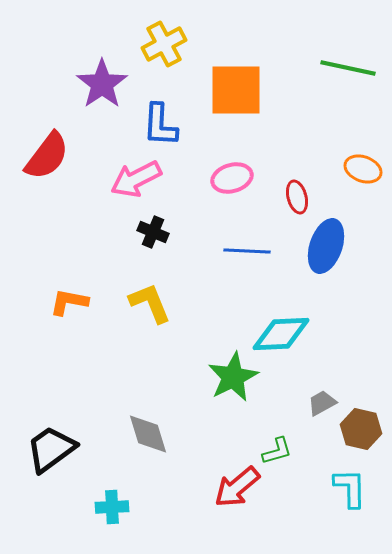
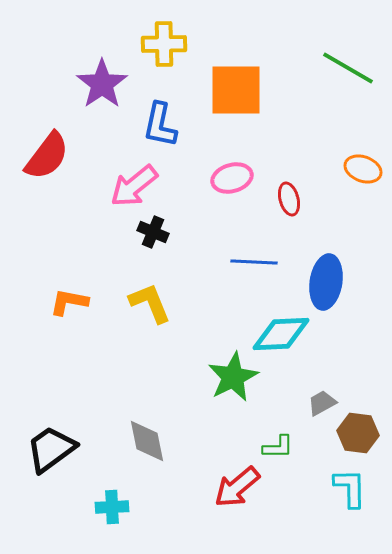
yellow cross: rotated 27 degrees clockwise
green line: rotated 18 degrees clockwise
blue L-shape: rotated 9 degrees clockwise
pink arrow: moved 2 px left, 7 px down; rotated 12 degrees counterclockwise
red ellipse: moved 8 px left, 2 px down
blue ellipse: moved 36 px down; rotated 10 degrees counterclockwise
blue line: moved 7 px right, 11 px down
brown hexagon: moved 3 px left, 4 px down; rotated 6 degrees counterclockwise
gray diamond: moved 1 px left, 7 px down; rotated 6 degrees clockwise
green L-shape: moved 1 px right, 4 px up; rotated 16 degrees clockwise
